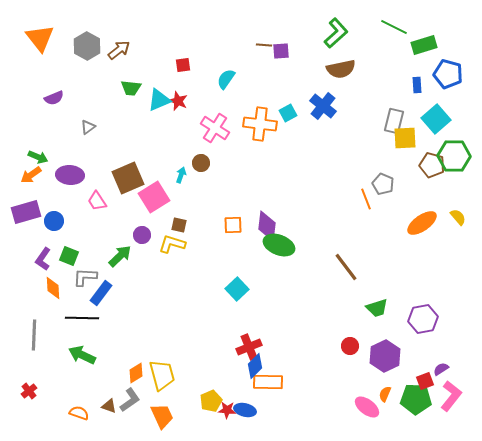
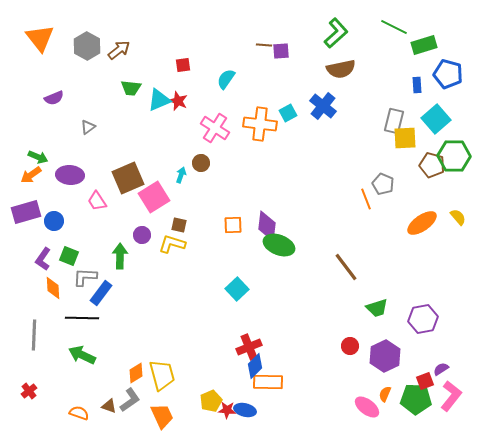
green arrow at (120, 256): rotated 45 degrees counterclockwise
